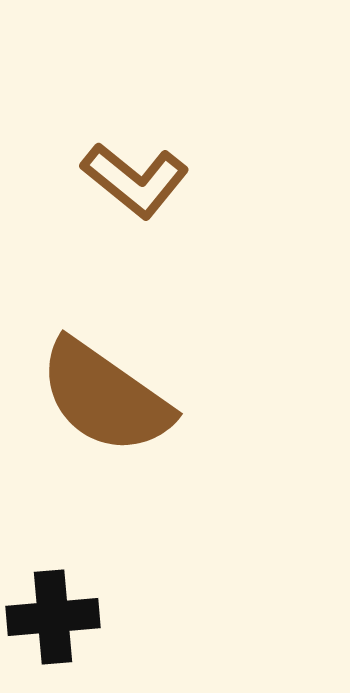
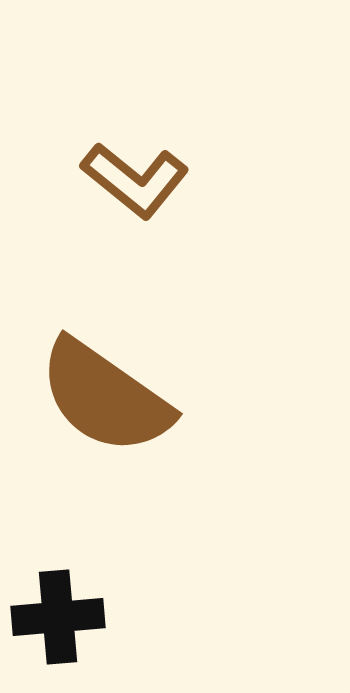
black cross: moved 5 px right
